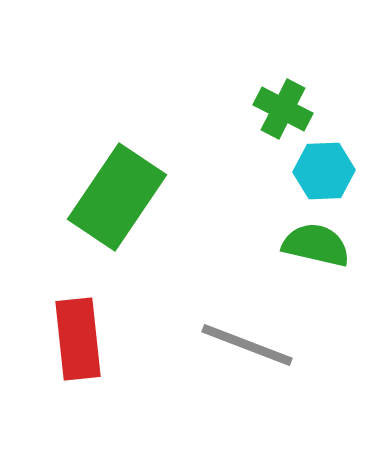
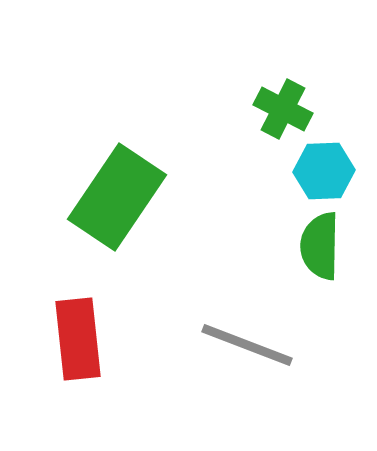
green semicircle: moved 4 px right, 1 px down; rotated 102 degrees counterclockwise
